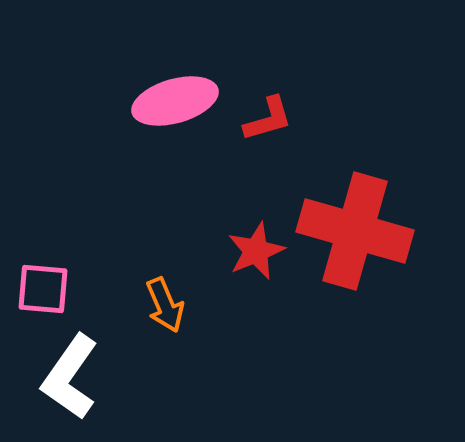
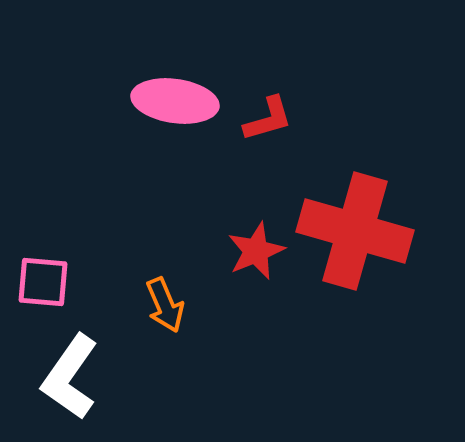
pink ellipse: rotated 24 degrees clockwise
pink square: moved 7 px up
